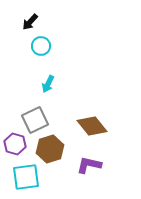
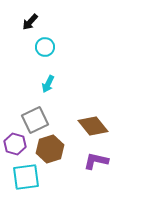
cyan circle: moved 4 px right, 1 px down
brown diamond: moved 1 px right
purple L-shape: moved 7 px right, 4 px up
